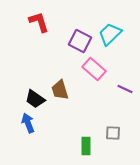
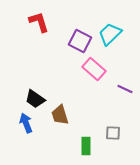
brown trapezoid: moved 25 px down
blue arrow: moved 2 px left
